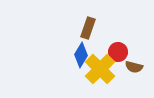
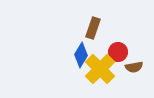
brown rectangle: moved 5 px right
brown semicircle: rotated 24 degrees counterclockwise
